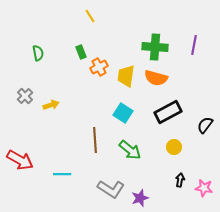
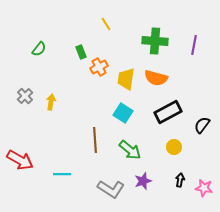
yellow line: moved 16 px right, 8 px down
green cross: moved 6 px up
green semicircle: moved 1 px right, 4 px up; rotated 49 degrees clockwise
yellow trapezoid: moved 3 px down
yellow arrow: moved 3 px up; rotated 63 degrees counterclockwise
black semicircle: moved 3 px left
purple star: moved 3 px right, 17 px up
